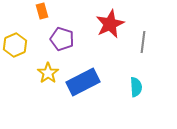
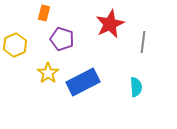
orange rectangle: moved 2 px right, 2 px down; rotated 28 degrees clockwise
